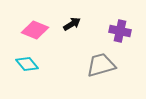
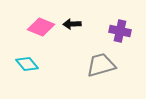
black arrow: rotated 150 degrees counterclockwise
pink diamond: moved 6 px right, 3 px up
